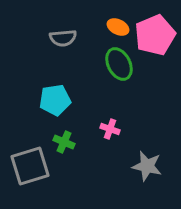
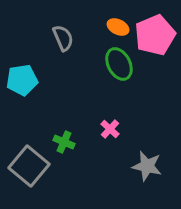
gray semicircle: rotated 108 degrees counterclockwise
cyan pentagon: moved 33 px left, 20 px up
pink cross: rotated 24 degrees clockwise
gray square: moved 1 px left; rotated 33 degrees counterclockwise
